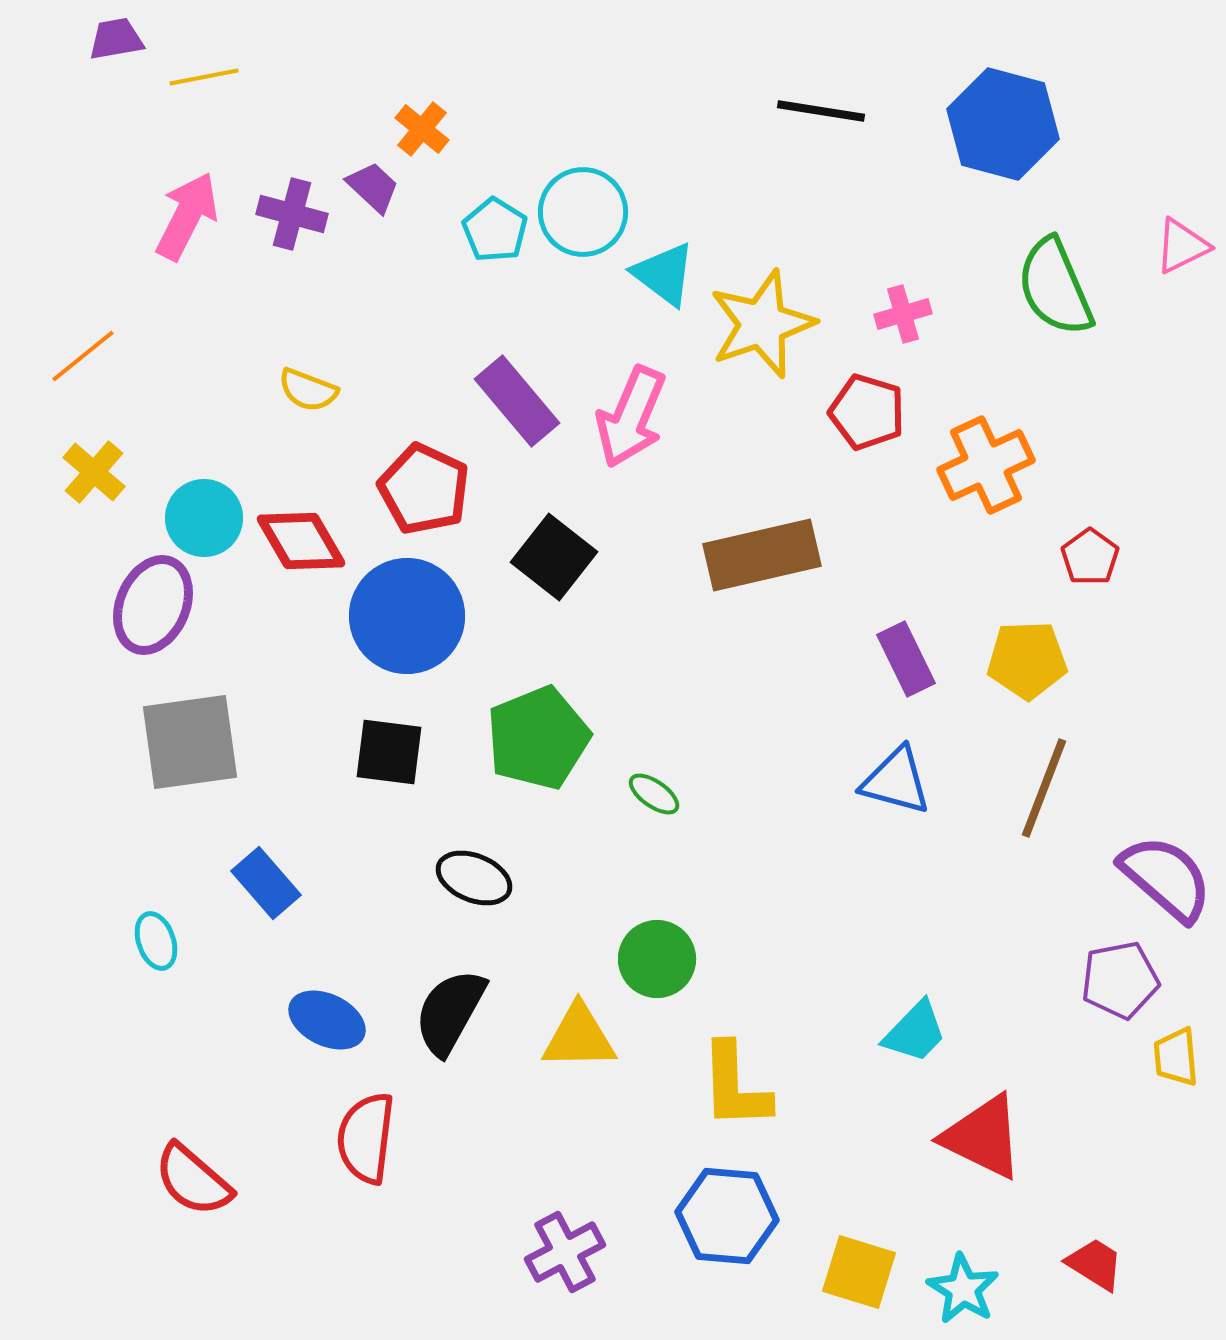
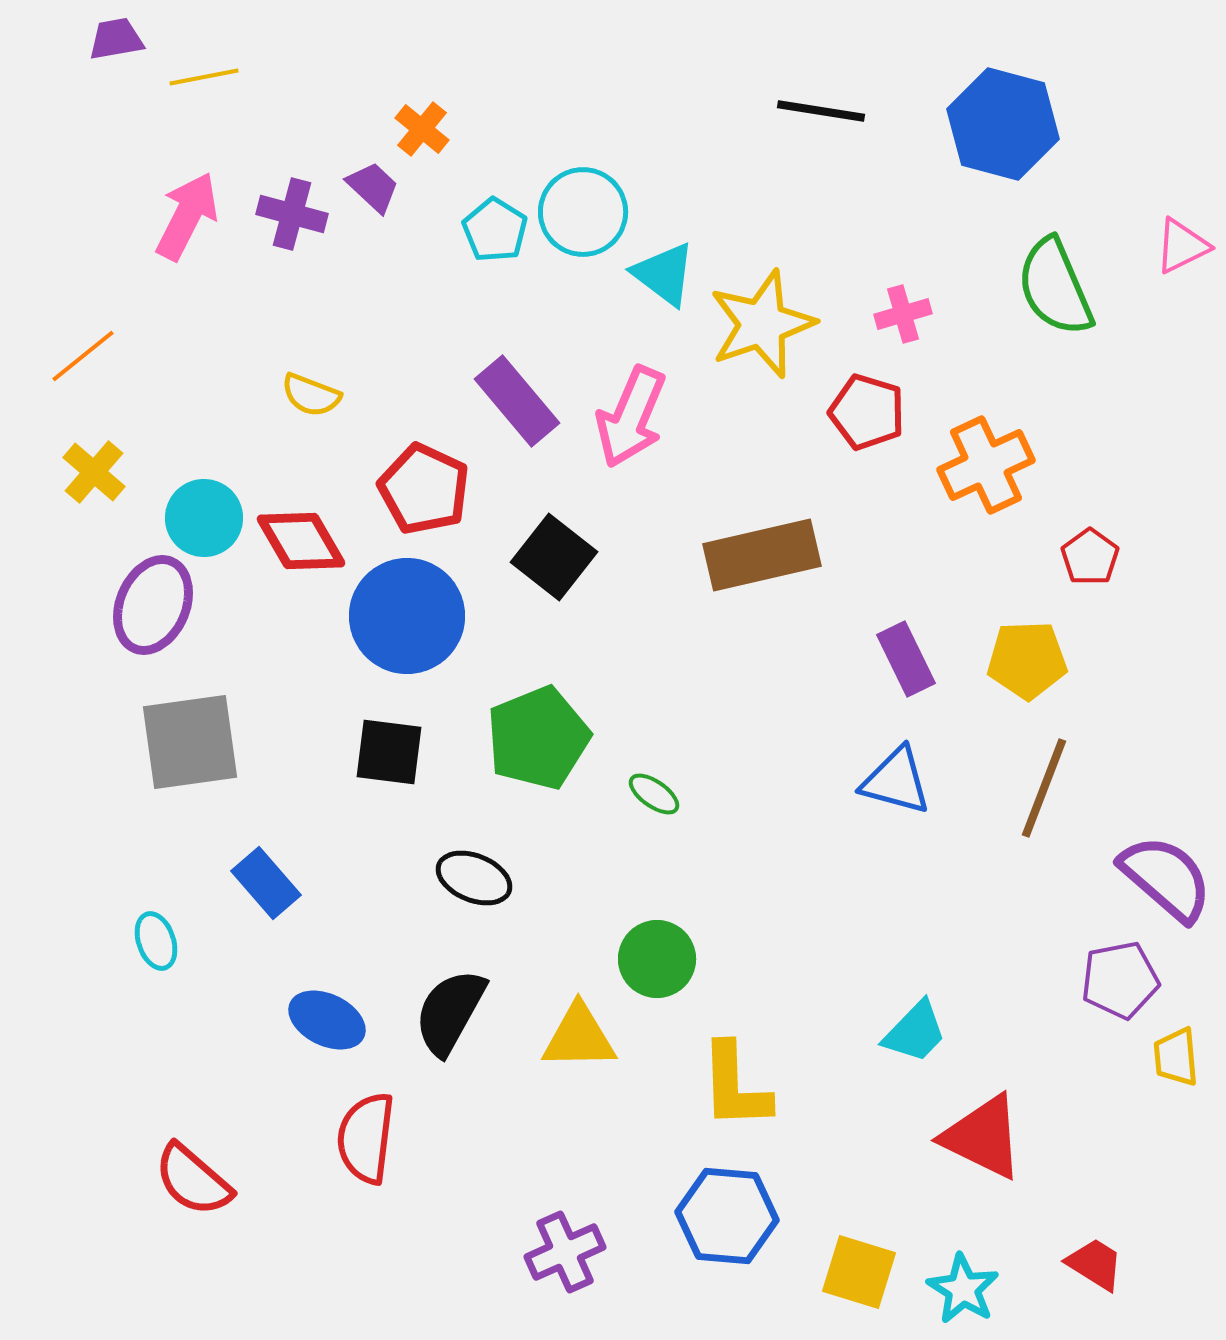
yellow semicircle at (308, 390): moved 3 px right, 5 px down
purple cross at (565, 1252): rotated 4 degrees clockwise
